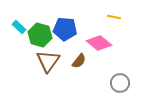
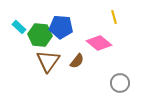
yellow line: rotated 64 degrees clockwise
blue pentagon: moved 4 px left, 2 px up
green hexagon: rotated 10 degrees counterclockwise
brown semicircle: moved 2 px left
